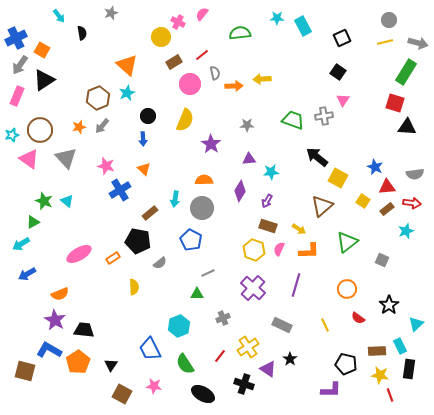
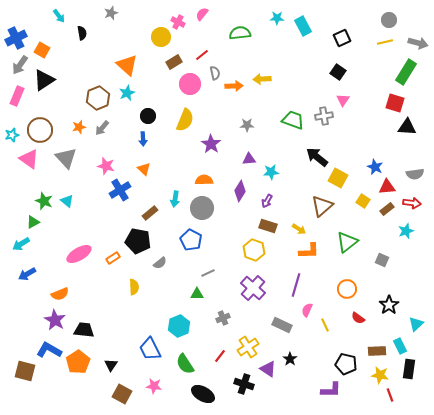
gray arrow at (102, 126): moved 2 px down
pink semicircle at (279, 249): moved 28 px right, 61 px down
